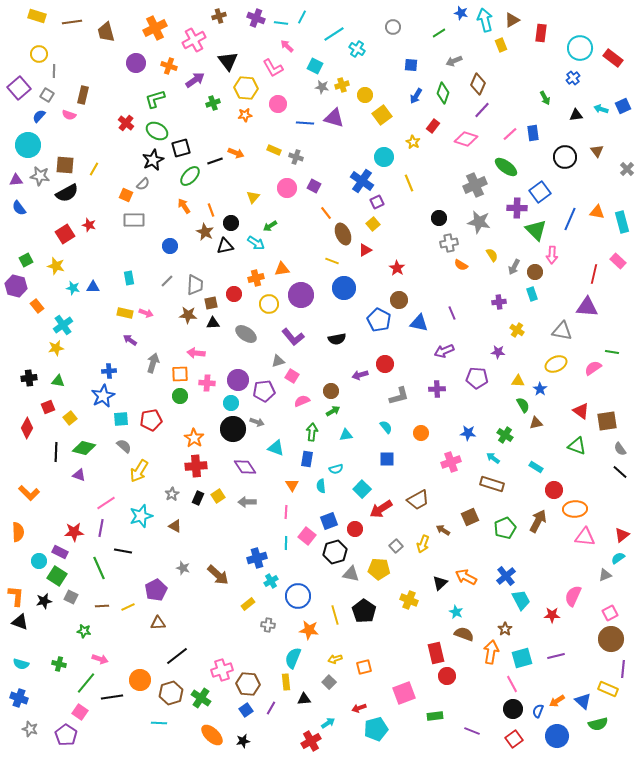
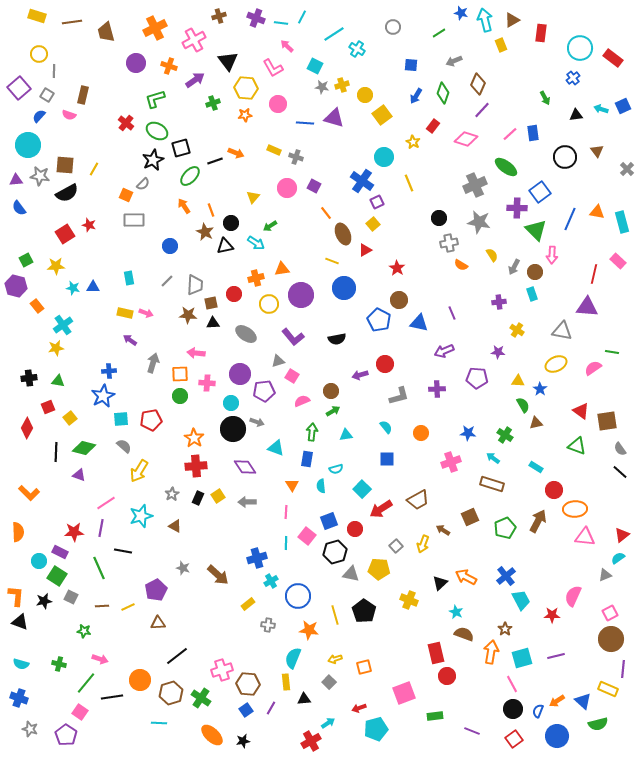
yellow star at (56, 266): rotated 18 degrees counterclockwise
purple circle at (238, 380): moved 2 px right, 6 px up
